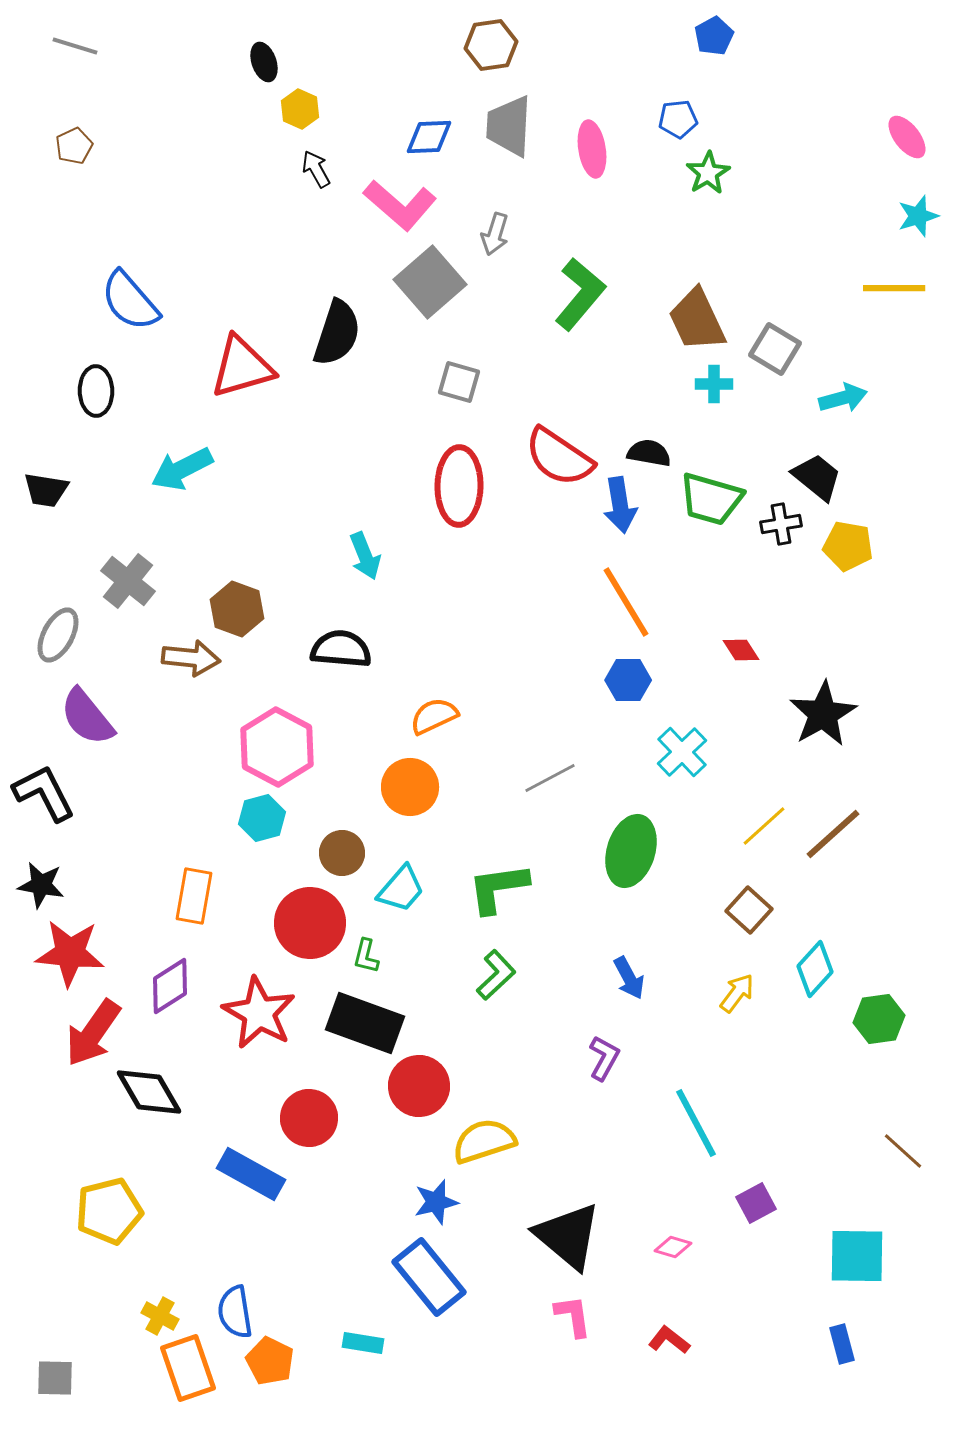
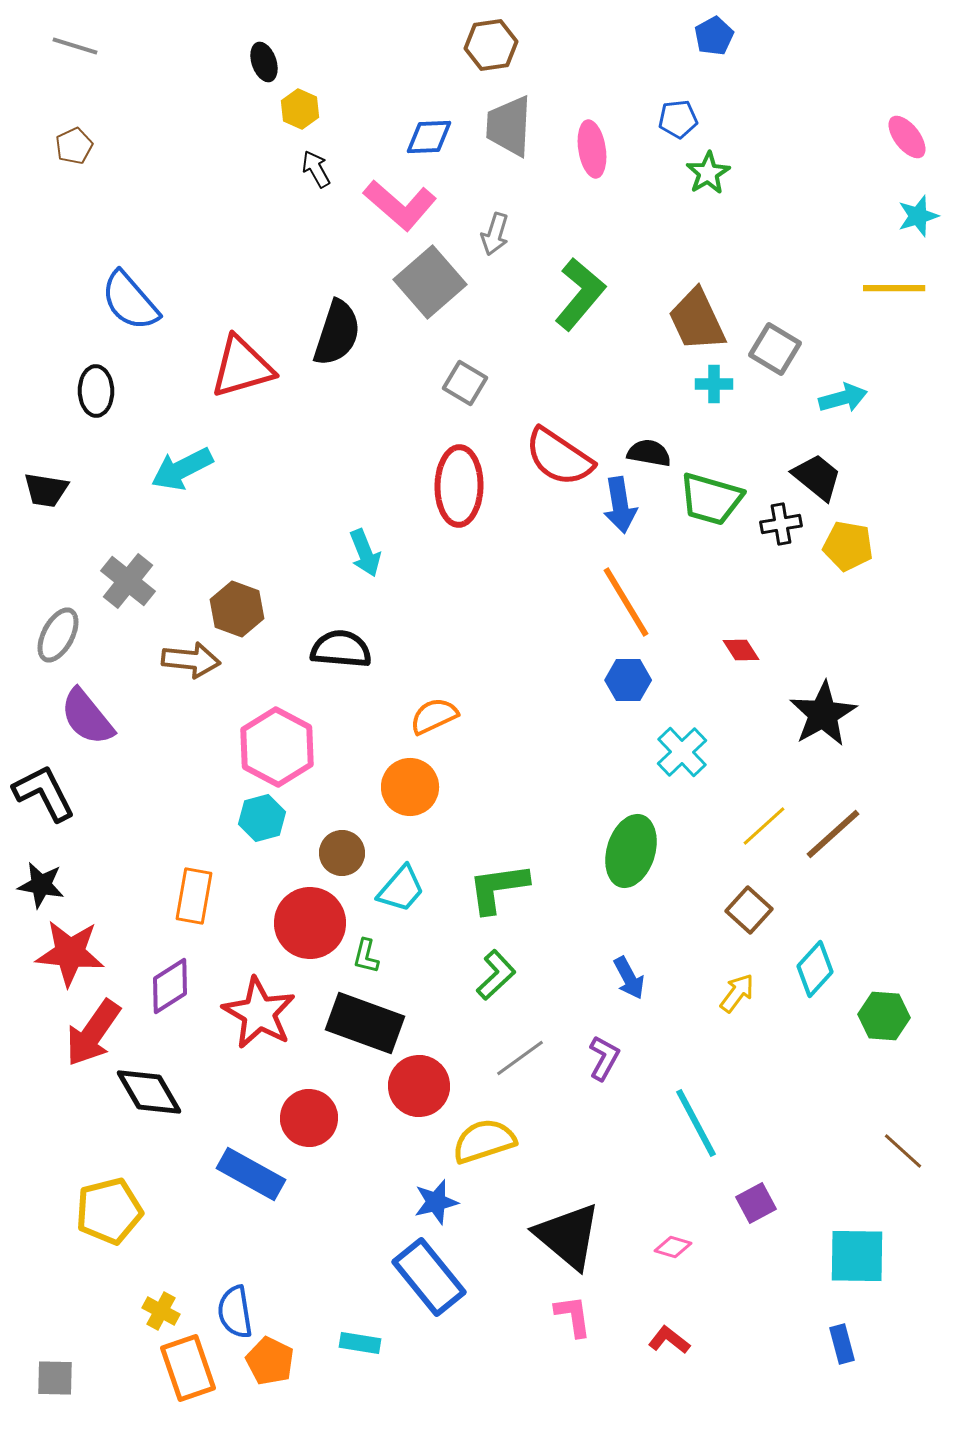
gray square at (459, 382): moved 6 px right, 1 px down; rotated 15 degrees clockwise
cyan arrow at (365, 556): moved 3 px up
brown arrow at (191, 658): moved 2 px down
gray line at (550, 778): moved 30 px left, 280 px down; rotated 8 degrees counterclockwise
green hexagon at (879, 1019): moved 5 px right, 3 px up; rotated 12 degrees clockwise
yellow cross at (160, 1316): moved 1 px right, 5 px up
cyan rectangle at (363, 1343): moved 3 px left
